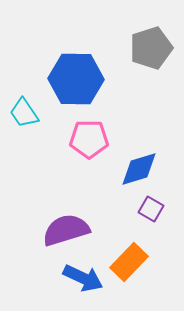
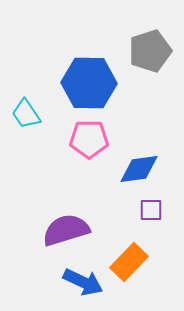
gray pentagon: moved 1 px left, 3 px down
blue hexagon: moved 13 px right, 4 px down
cyan trapezoid: moved 2 px right, 1 px down
blue diamond: rotated 9 degrees clockwise
purple square: moved 1 px down; rotated 30 degrees counterclockwise
blue arrow: moved 4 px down
